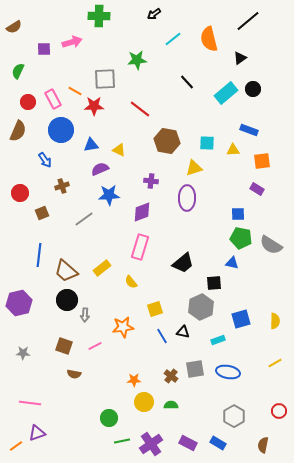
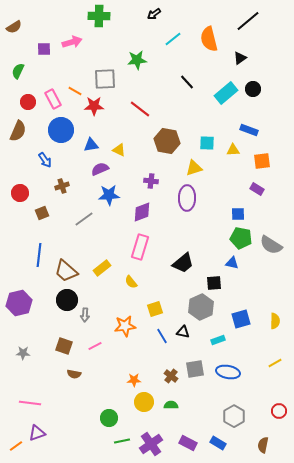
orange star at (123, 327): moved 2 px right, 1 px up
